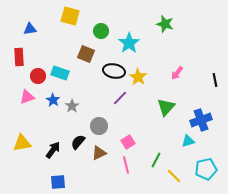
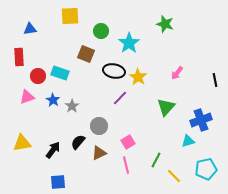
yellow square: rotated 18 degrees counterclockwise
